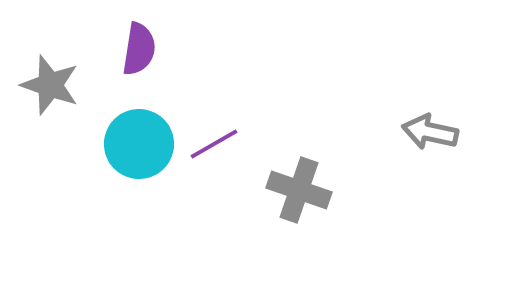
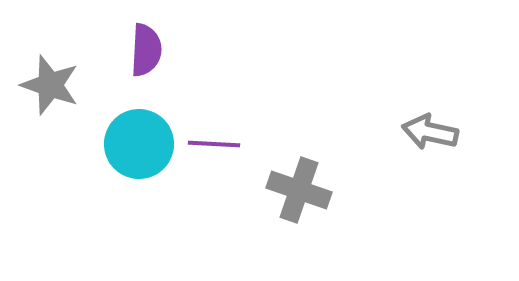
purple semicircle: moved 7 px right, 1 px down; rotated 6 degrees counterclockwise
purple line: rotated 33 degrees clockwise
